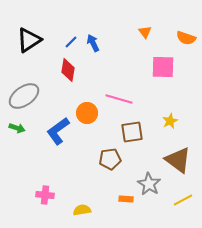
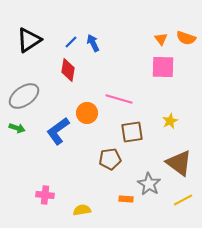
orange triangle: moved 16 px right, 7 px down
brown triangle: moved 1 px right, 3 px down
